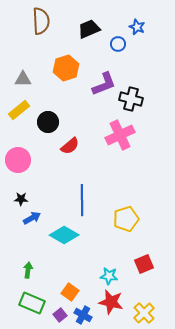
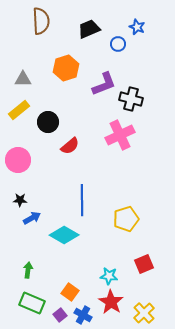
black star: moved 1 px left, 1 px down
red star: rotated 20 degrees clockwise
